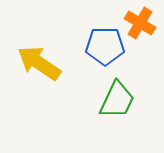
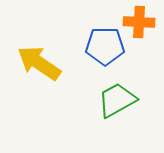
orange cross: moved 1 px left, 1 px up; rotated 28 degrees counterclockwise
green trapezoid: rotated 144 degrees counterclockwise
